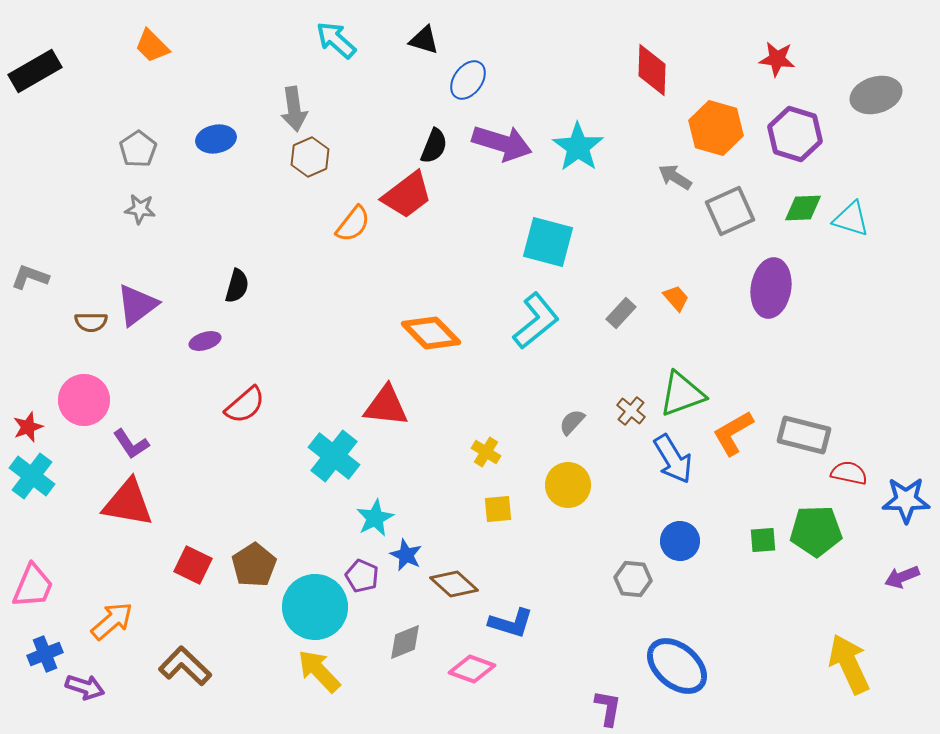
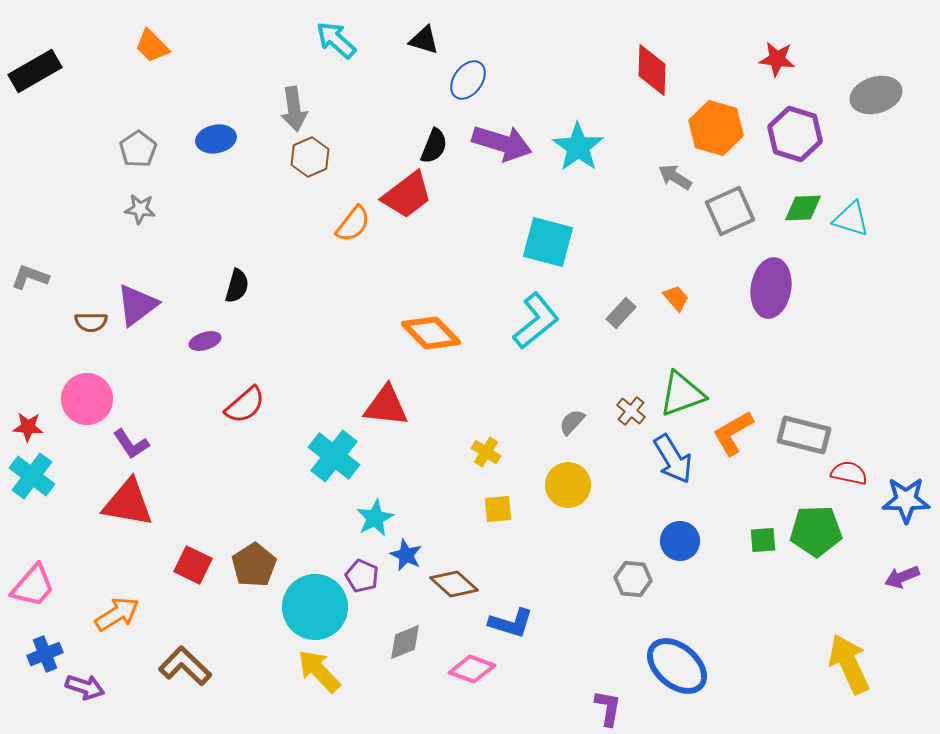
pink circle at (84, 400): moved 3 px right, 1 px up
red star at (28, 427): rotated 24 degrees clockwise
pink trapezoid at (33, 586): rotated 18 degrees clockwise
orange arrow at (112, 621): moved 5 px right, 7 px up; rotated 9 degrees clockwise
